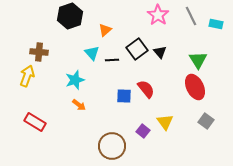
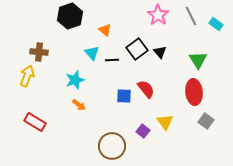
cyan rectangle: rotated 24 degrees clockwise
orange triangle: rotated 40 degrees counterclockwise
red ellipse: moved 1 px left, 5 px down; rotated 20 degrees clockwise
